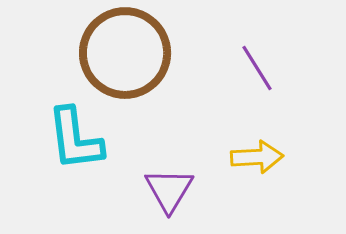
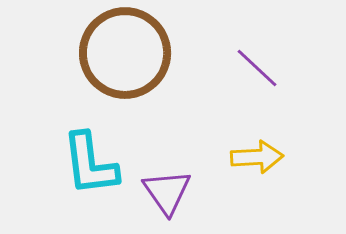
purple line: rotated 15 degrees counterclockwise
cyan L-shape: moved 15 px right, 25 px down
purple triangle: moved 2 px left, 2 px down; rotated 6 degrees counterclockwise
